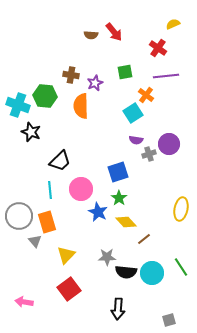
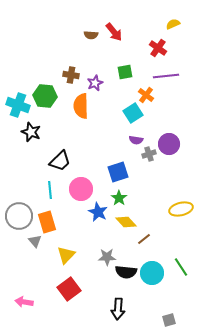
yellow ellipse: rotated 65 degrees clockwise
